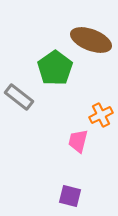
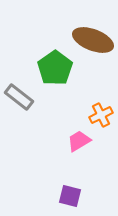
brown ellipse: moved 2 px right
pink trapezoid: moved 1 px right; rotated 45 degrees clockwise
